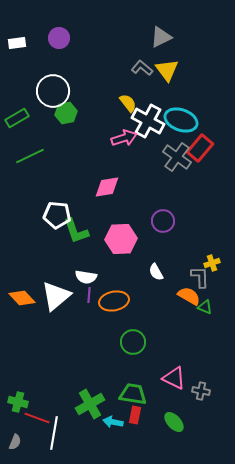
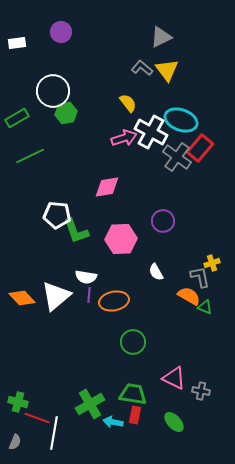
purple circle at (59, 38): moved 2 px right, 6 px up
white cross at (148, 121): moved 3 px right, 11 px down
gray L-shape at (200, 277): rotated 10 degrees counterclockwise
